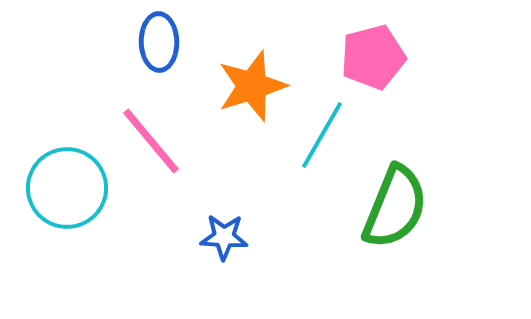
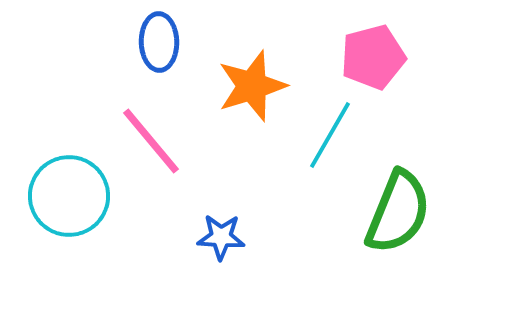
cyan line: moved 8 px right
cyan circle: moved 2 px right, 8 px down
green semicircle: moved 3 px right, 5 px down
blue star: moved 3 px left
